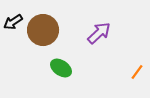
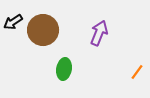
purple arrow: rotated 25 degrees counterclockwise
green ellipse: moved 3 px right, 1 px down; rotated 65 degrees clockwise
